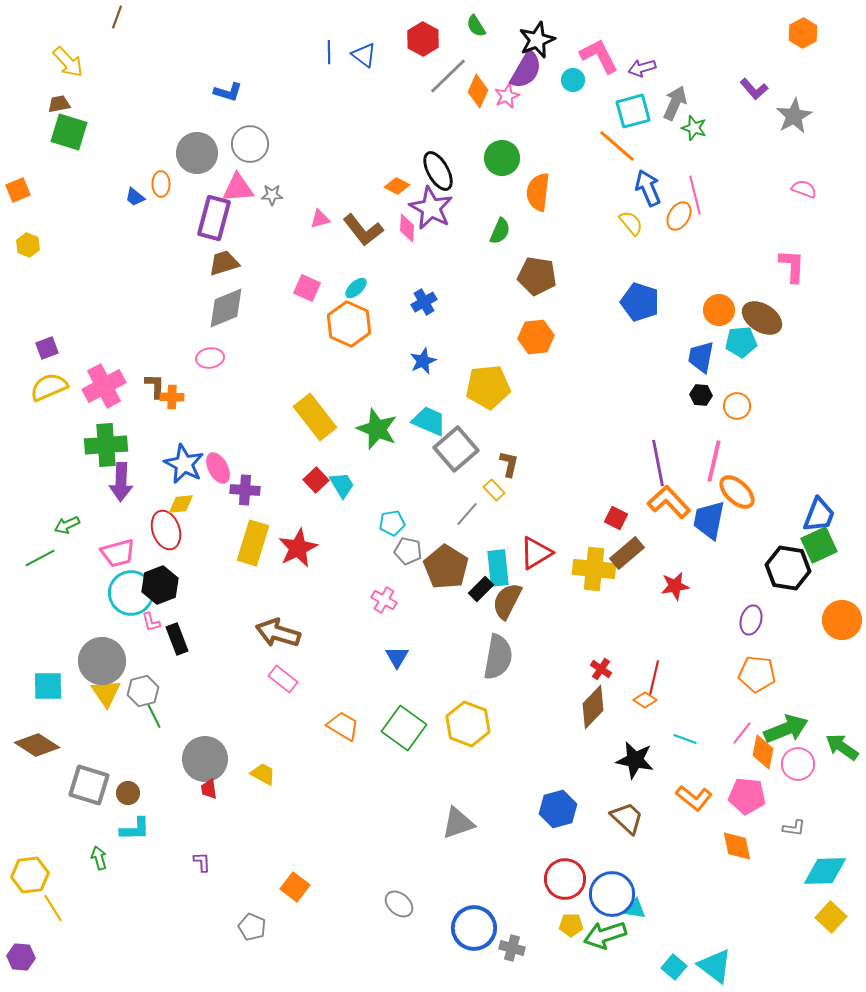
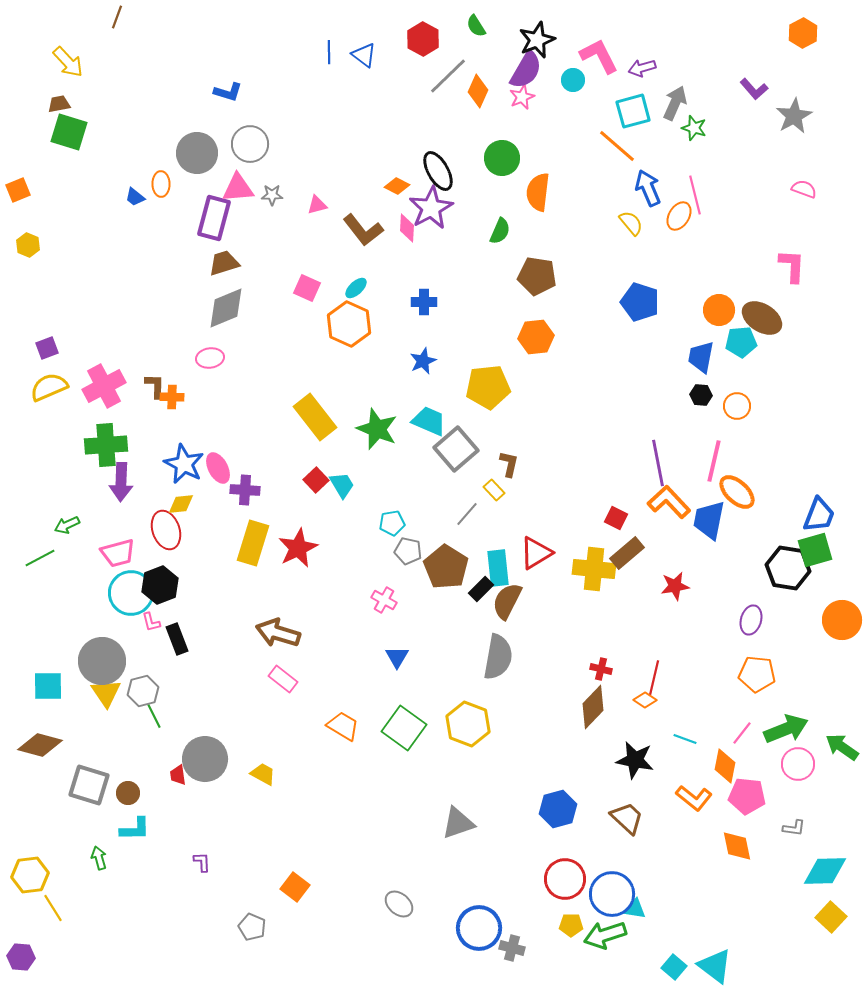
pink star at (507, 96): moved 15 px right, 1 px down
purple star at (431, 208): rotated 15 degrees clockwise
pink triangle at (320, 219): moved 3 px left, 14 px up
blue cross at (424, 302): rotated 30 degrees clockwise
green square at (819, 545): moved 4 px left, 5 px down; rotated 9 degrees clockwise
red cross at (601, 669): rotated 20 degrees counterclockwise
brown diamond at (37, 745): moved 3 px right; rotated 18 degrees counterclockwise
orange diamond at (763, 752): moved 38 px left, 14 px down
red trapezoid at (209, 789): moved 31 px left, 14 px up
blue circle at (474, 928): moved 5 px right
